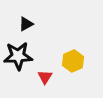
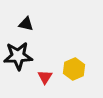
black triangle: rotated 42 degrees clockwise
yellow hexagon: moved 1 px right, 8 px down
